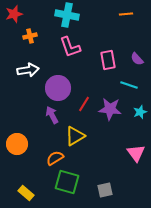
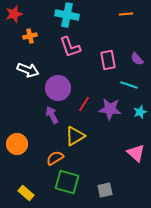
white arrow: rotated 30 degrees clockwise
pink triangle: rotated 12 degrees counterclockwise
